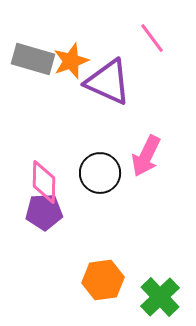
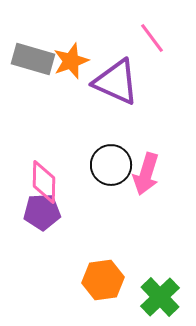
purple triangle: moved 8 px right
pink arrow: moved 18 px down; rotated 9 degrees counterclockwise
black circle: moved 11 px right, 8 px up
purple pentagon: moved 2 px left
